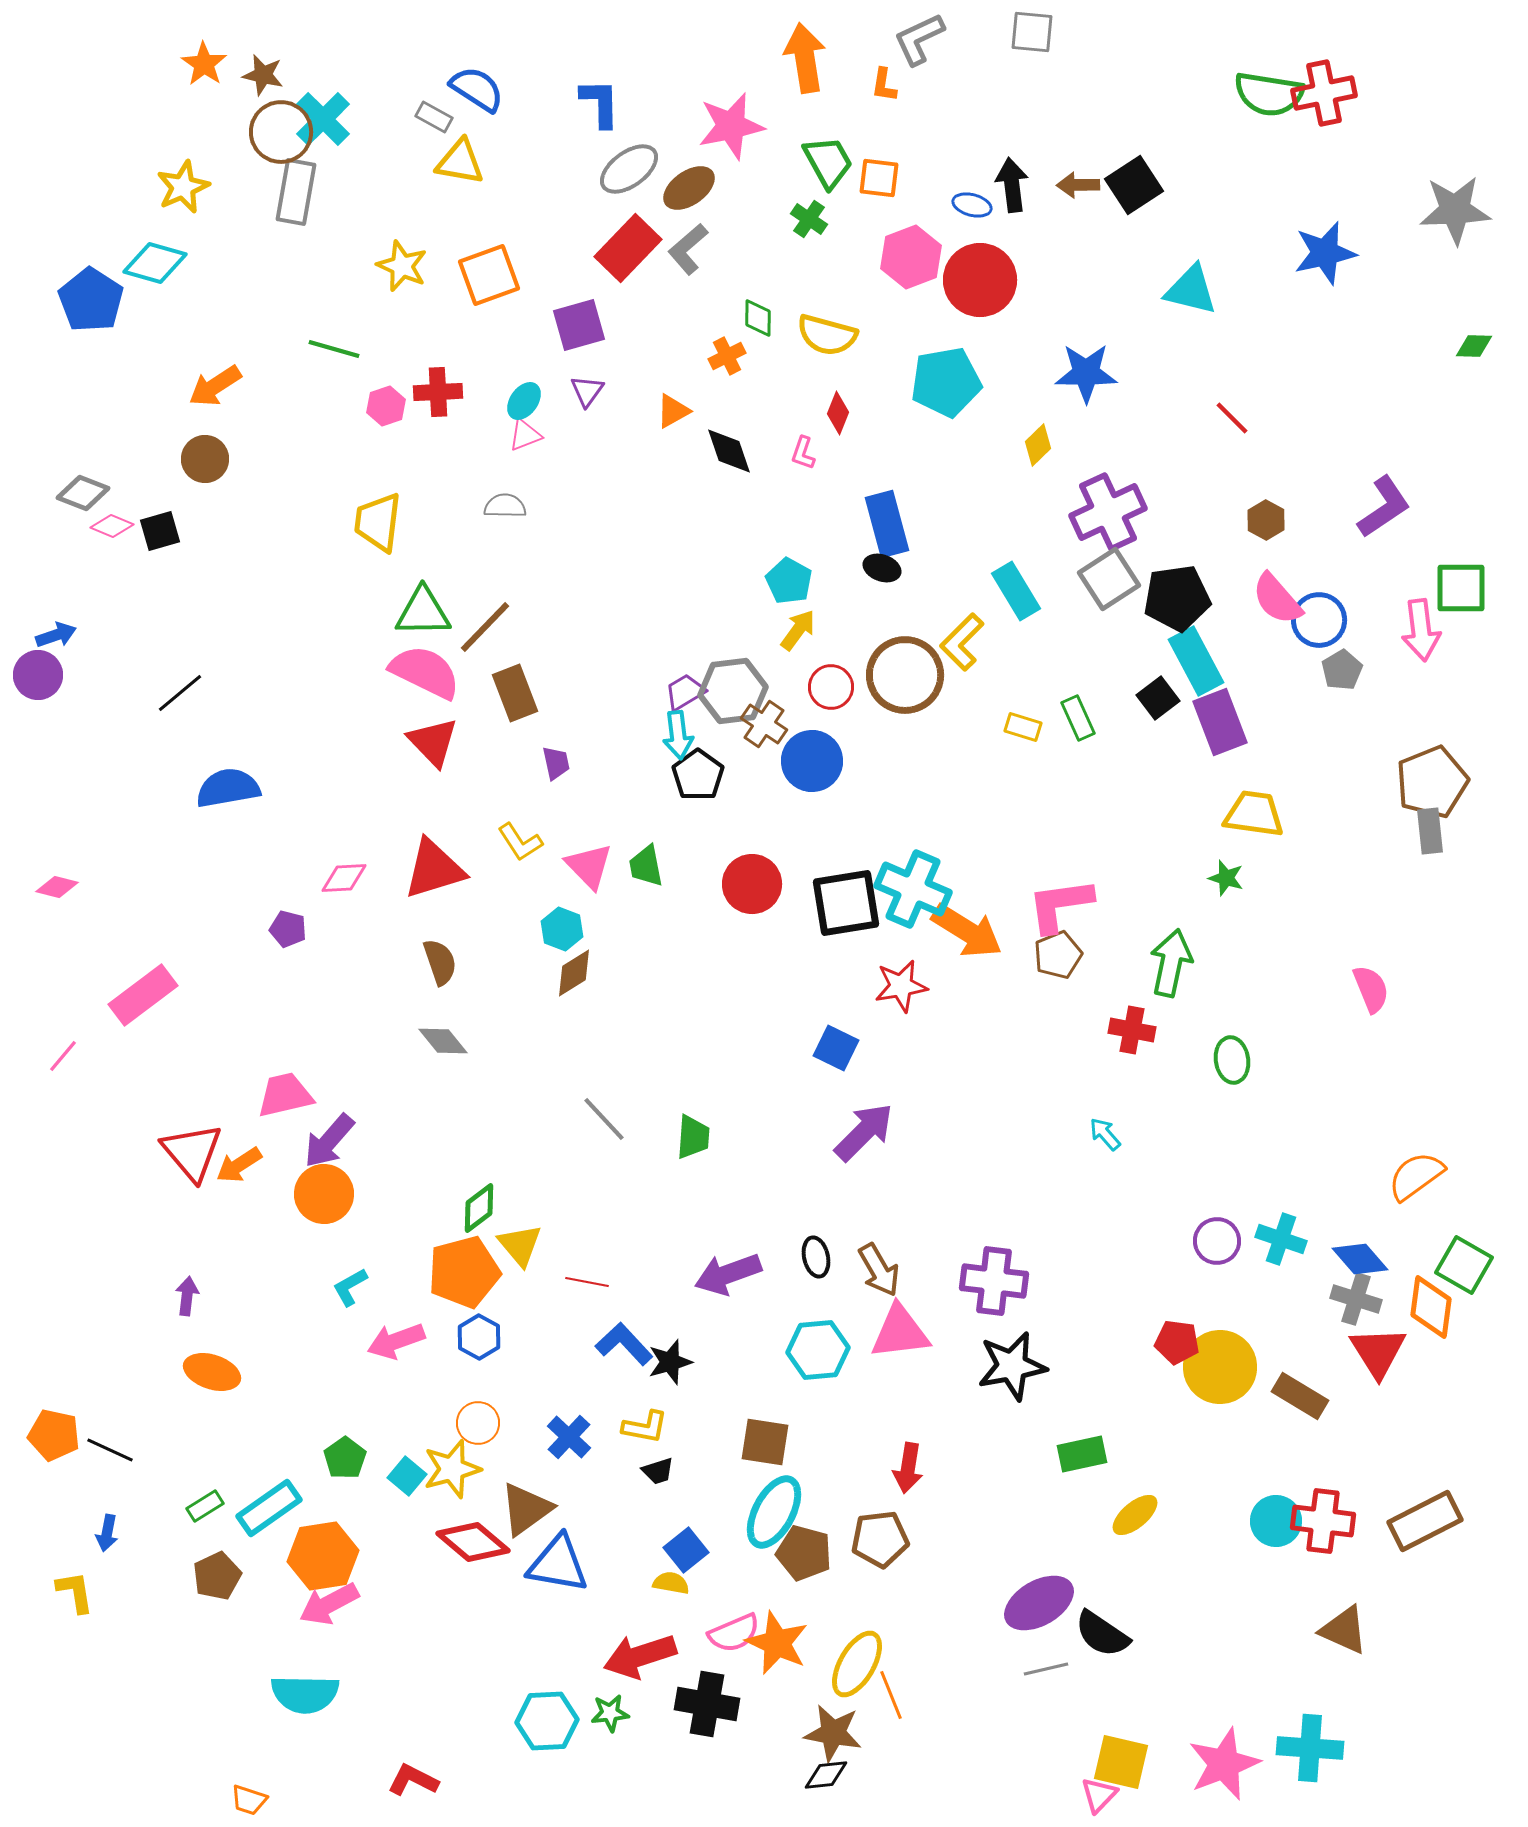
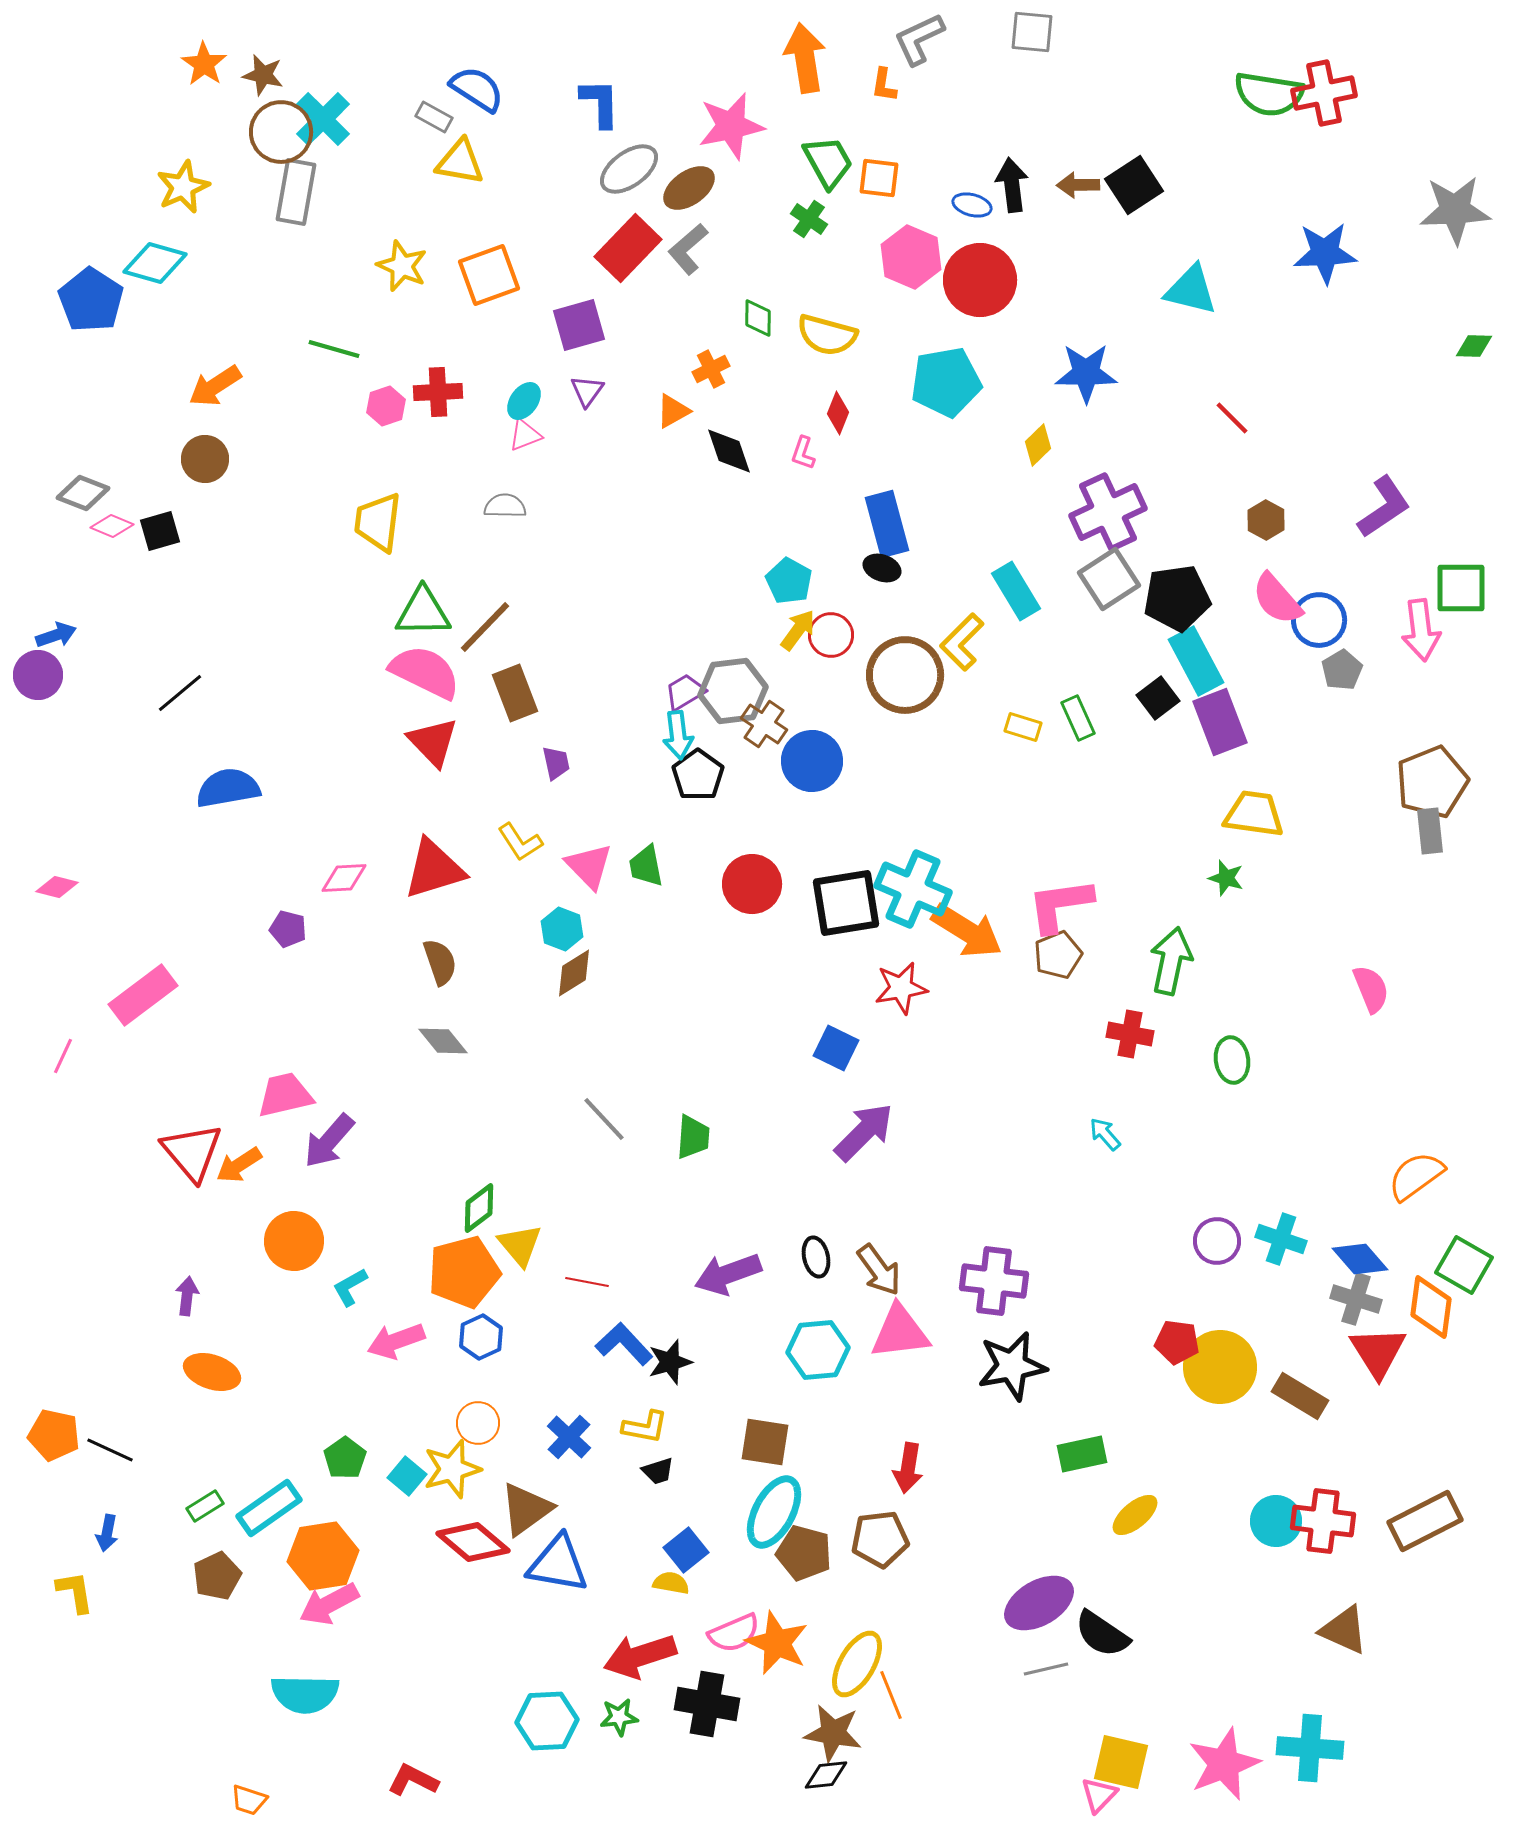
blue star at (1325, 253): rotated 10 degrees clockwise
pink hexagon at (911, 257): rotated 16 degrees counterclockwise
orange cross at (727, 356): moved 16 px left, 13 px down
red circle at (831, 687): moved 52 px up
green arrow at (1171, 963): moved 2 px up
red star at (901, 986): moved 2 px down
red cross at (1132, 1030): moved 2 px left, 4 px down
pink line at (63, 1056): rotated 15 degrees counterclockwise
orange circle at (324, 1194): moved 30 px left, 47 px down
brown arrow at (879, 1270): rotated 6 degrees counterclockwise
blue hexagon at (479, 1337): moved 2 px right; rotated 6 degrees clockwise
green star at (610, 1713): moved 9 px right, 4 px down
